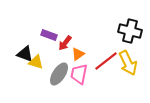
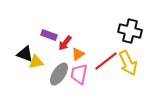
yellow triangle: rotated 28 degrees counterclockwise
